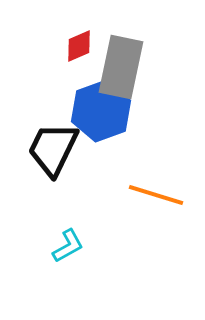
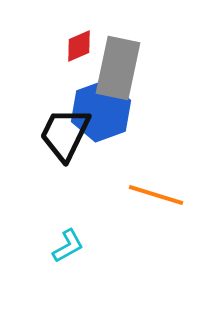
gray rectangle: moved 3 px left, 1 px down
black trapezoid: moved 12 px right, 15 px up
